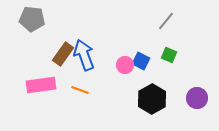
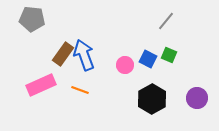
blue square: moved 7 px right, 2 px up
pink rectangle: rotated 16 degrees counterclockwise
